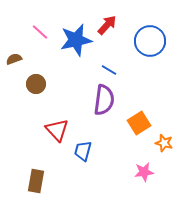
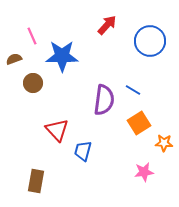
pink line: moved 8 px left, 4 px down; rotated 24 degrees clockwise
blue star: moved 14 px left, 16 px down; rotated 12 degrees clockwise
blue line: moved 24 px right, 20 px down
brown circle: moved 3 px left, 1 px up
orange star: rotated 12 degrees counterclockwise
